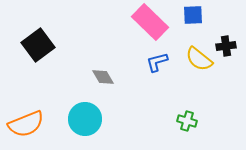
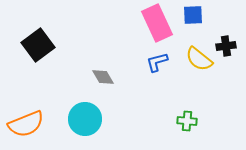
pink rectangle: moved 7 px right, 1 px down; rotated 21 degrees clockwise
green cross: rotated 12 degrees counterclockwise
